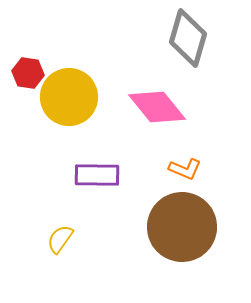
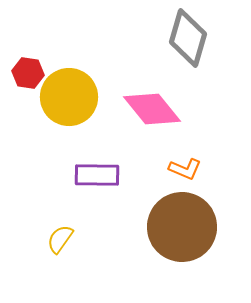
pink diamond: moved 5 px left, 2 px down
